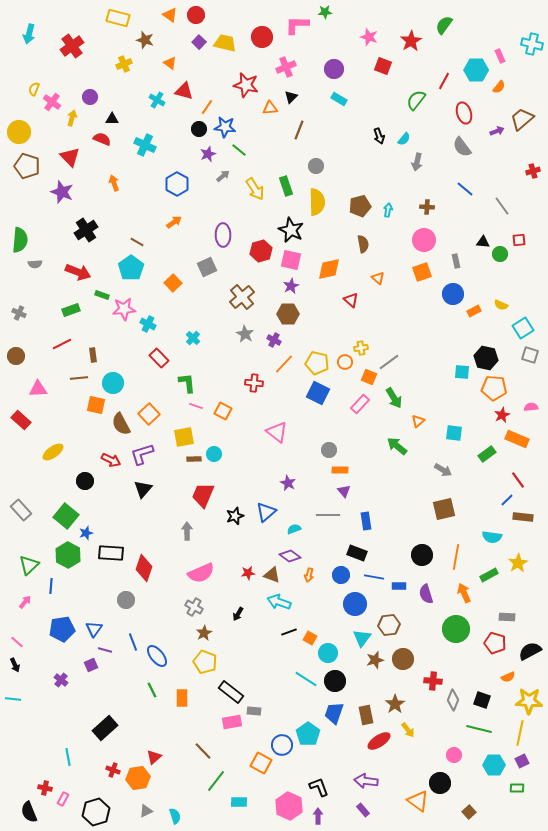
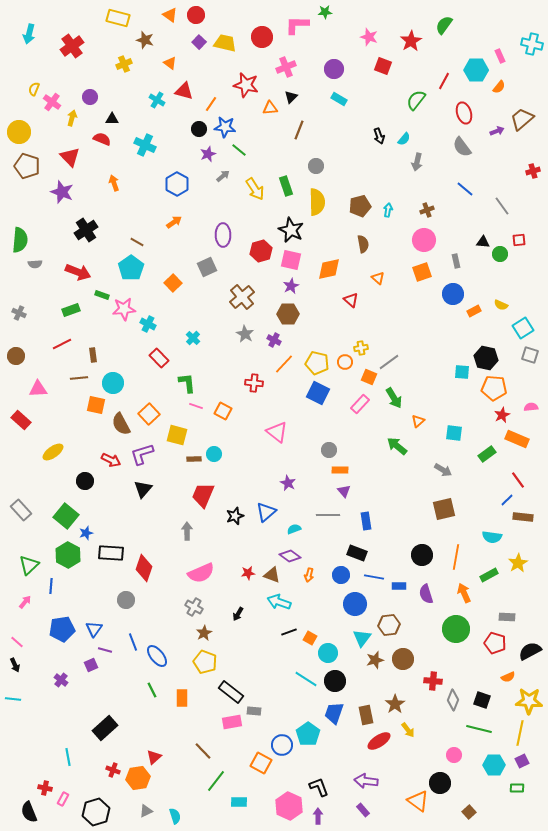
orange line at (207, 107): moved 4 px right, 3 px up
brown cross at (427, 207): moved 3 px down; rotated 24 degrees counterclockwise
yellow square at (184, 437): moved 7 px left, 2 px up; rotated 25 degrees clockwise
